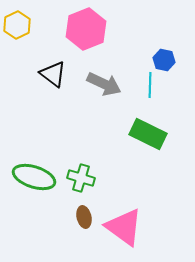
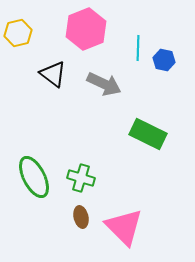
yellow hexagon: moved 1 px right, 8 px down; rotated 12 degrees clockwise
cyan line: moved 12 px left, 37 px up
green ellipse: rotated 45 degrees clockwise
brown ellipse: moved 3 px left
pink triangle: rotated 9 degrees clockwise
